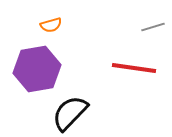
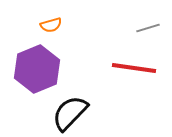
gray line: moved 5 px left, 1 px down
purple hexagon: rotated 12 degrees counterclockwise
